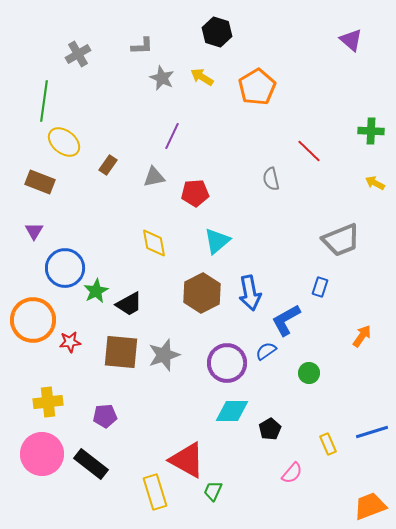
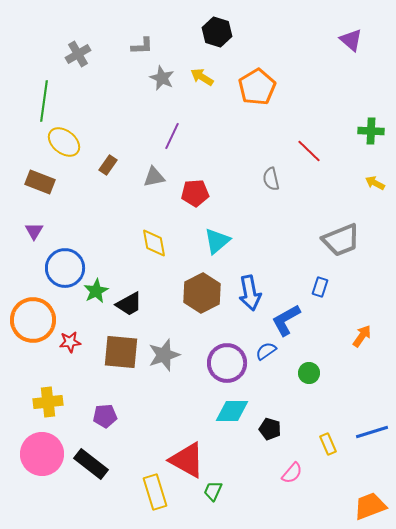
black pentagon at (270, 429): rotated 25 degrees counterclockwise
